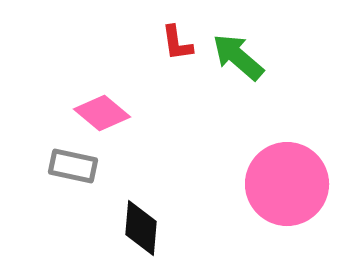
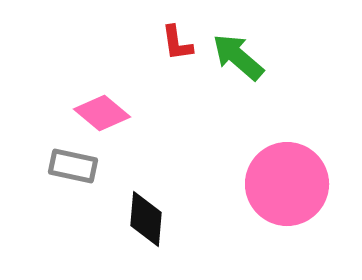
black diamond: moved 5 px right, 9 px up
